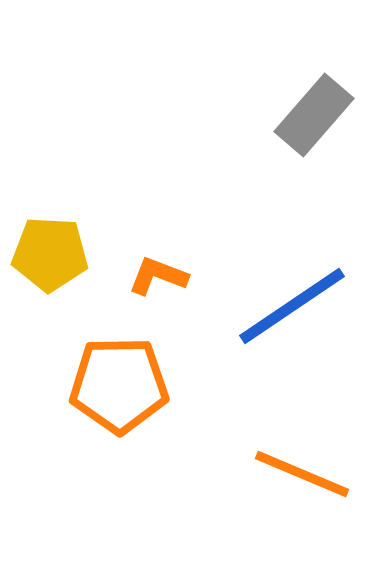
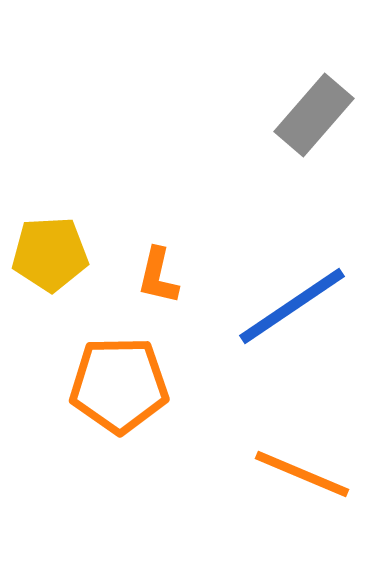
yellow pentagon: rotated 6 degrees counterclockwise
orange L-shape: rotated 98 degrees counterclockwise
